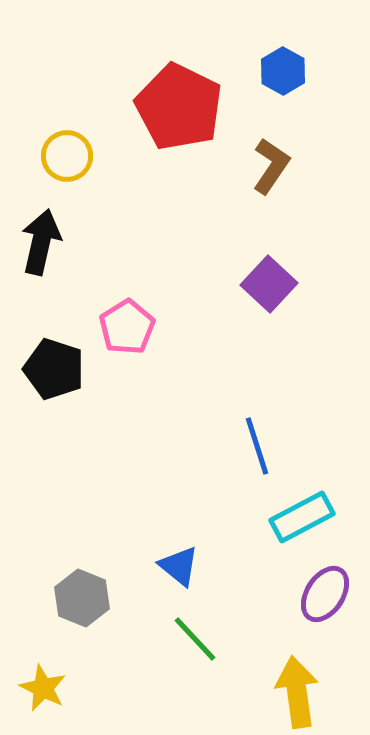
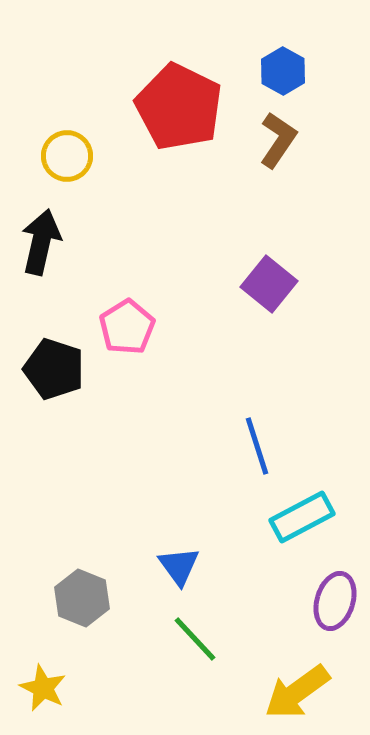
brown L-shape: moved 7 px right, 26 px up
purple square: rotated 4 degrees counterclockwise
blue triangle: rotated 15 degrees clockwise
purple ellipse: moved 10 px right, 7 px down; rotated 16 degrees counterclockwise
yellow arrow: rotated 118 degrees counterclockwise
